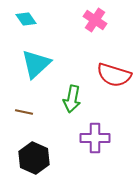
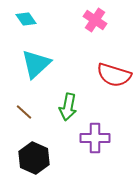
green arrow: moved 4 px left, 8 px down
brown line: rotated 30 degrees clockwise
